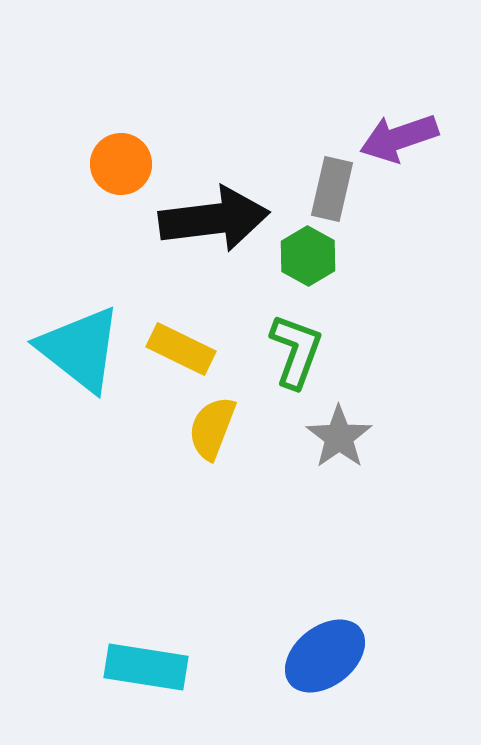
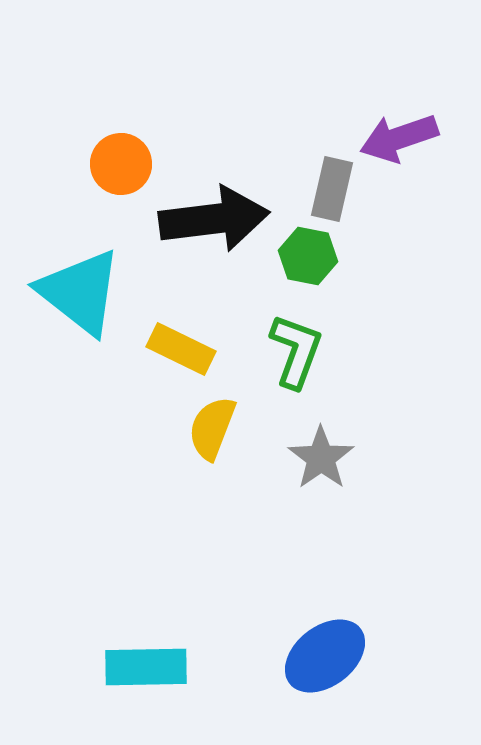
green hexagon: rotated 18 degrees counterclockwise
cyan triangle: moved 57 px up
gray star: moved 18 px left, 21 px down
cyan rectangle: rotated 10 degrees counterclockwise
